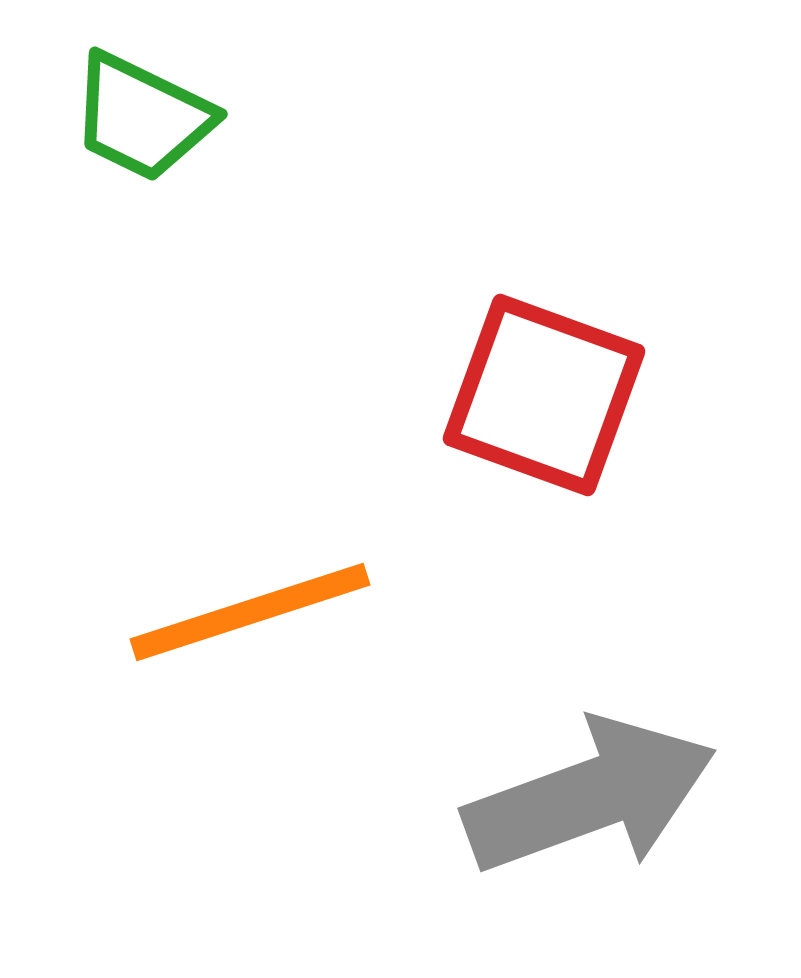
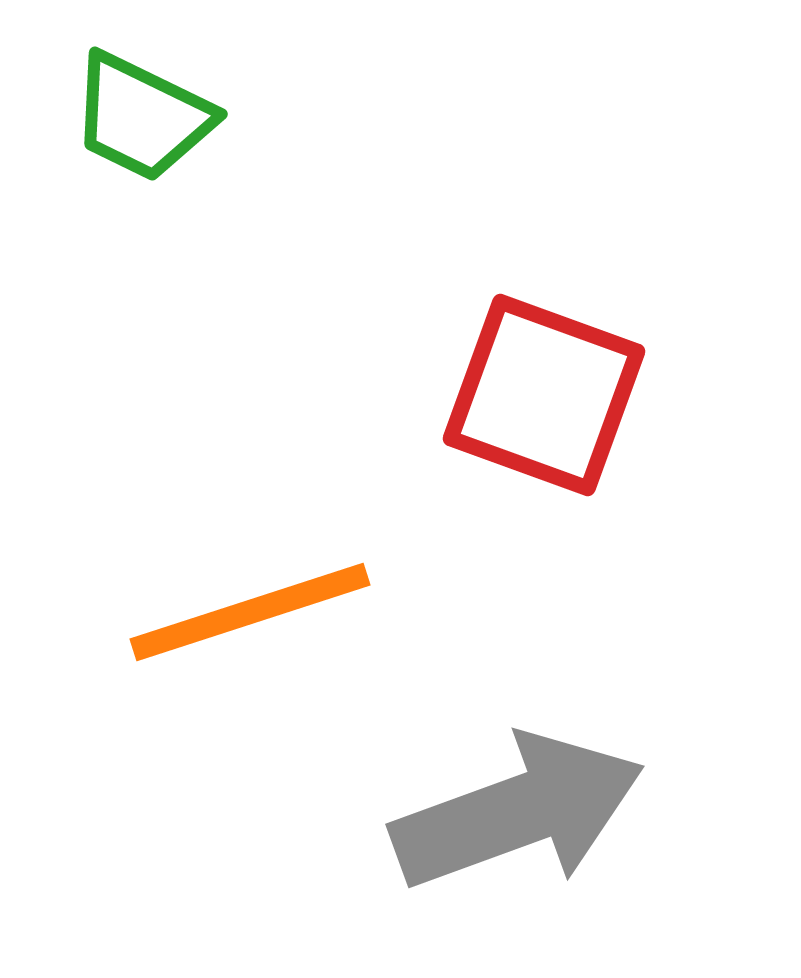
gray arrow: moved 72 px left, 16 px down
